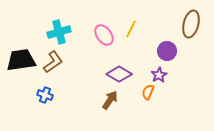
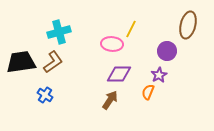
brown ellipse: moved 3 px left, 1 px down
pink ellipse: moved 8 px right, 9 px down; rotated 50 degrees counterclockwise
black trapezoid: moved 2 px down
purple diamond: rotated 30 degrees counterclockwise
blue cross: rotated 14 degrees clockwise
